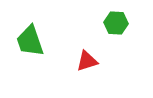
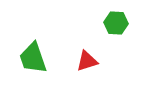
green trapezoid: moved 3 px right, 17 px down
